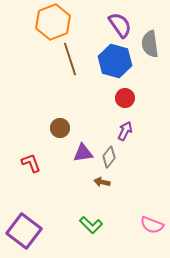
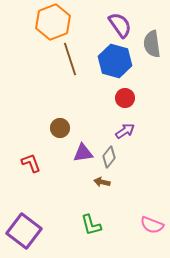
gray semicircle: moved 2 px right
purple arrow: rotated 30 degrees clockwise
green L-shape: rotated 30 degrees clockwise
